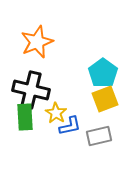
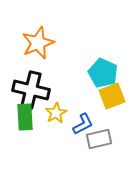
orange star: moved 1 px right, 1 px down
cyan pentagon: rotated 12 degrees counterclockwise
yellow square: moved 7 px right, 3 px up
yellow star: rotated 10 degrees clockwise
blue L-shape: moved 13 px right, 2 px up; rotated 15 degrees counterclockwise
gray rectangle: moved 3 px down
